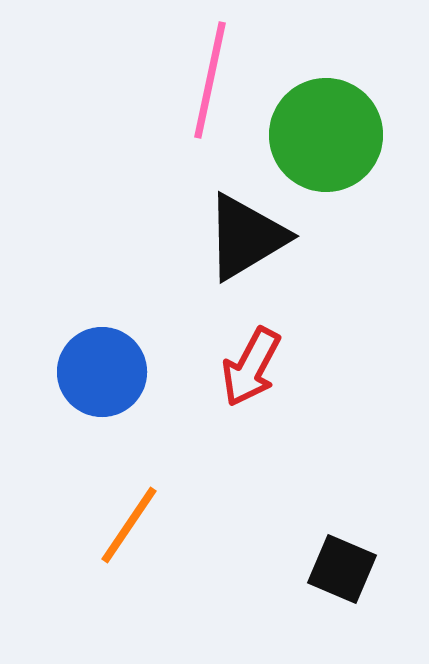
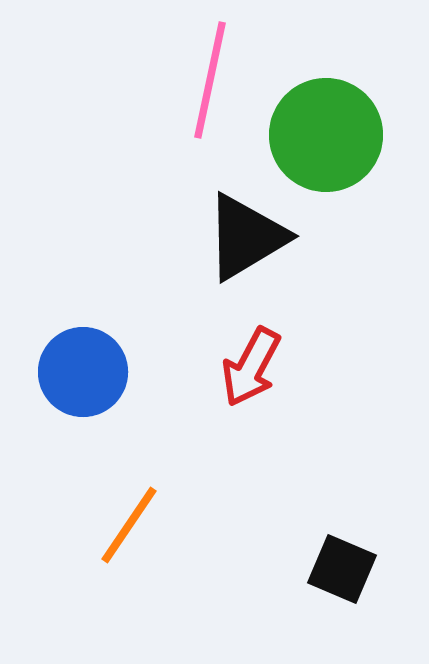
blue circle: moved 19 px left
